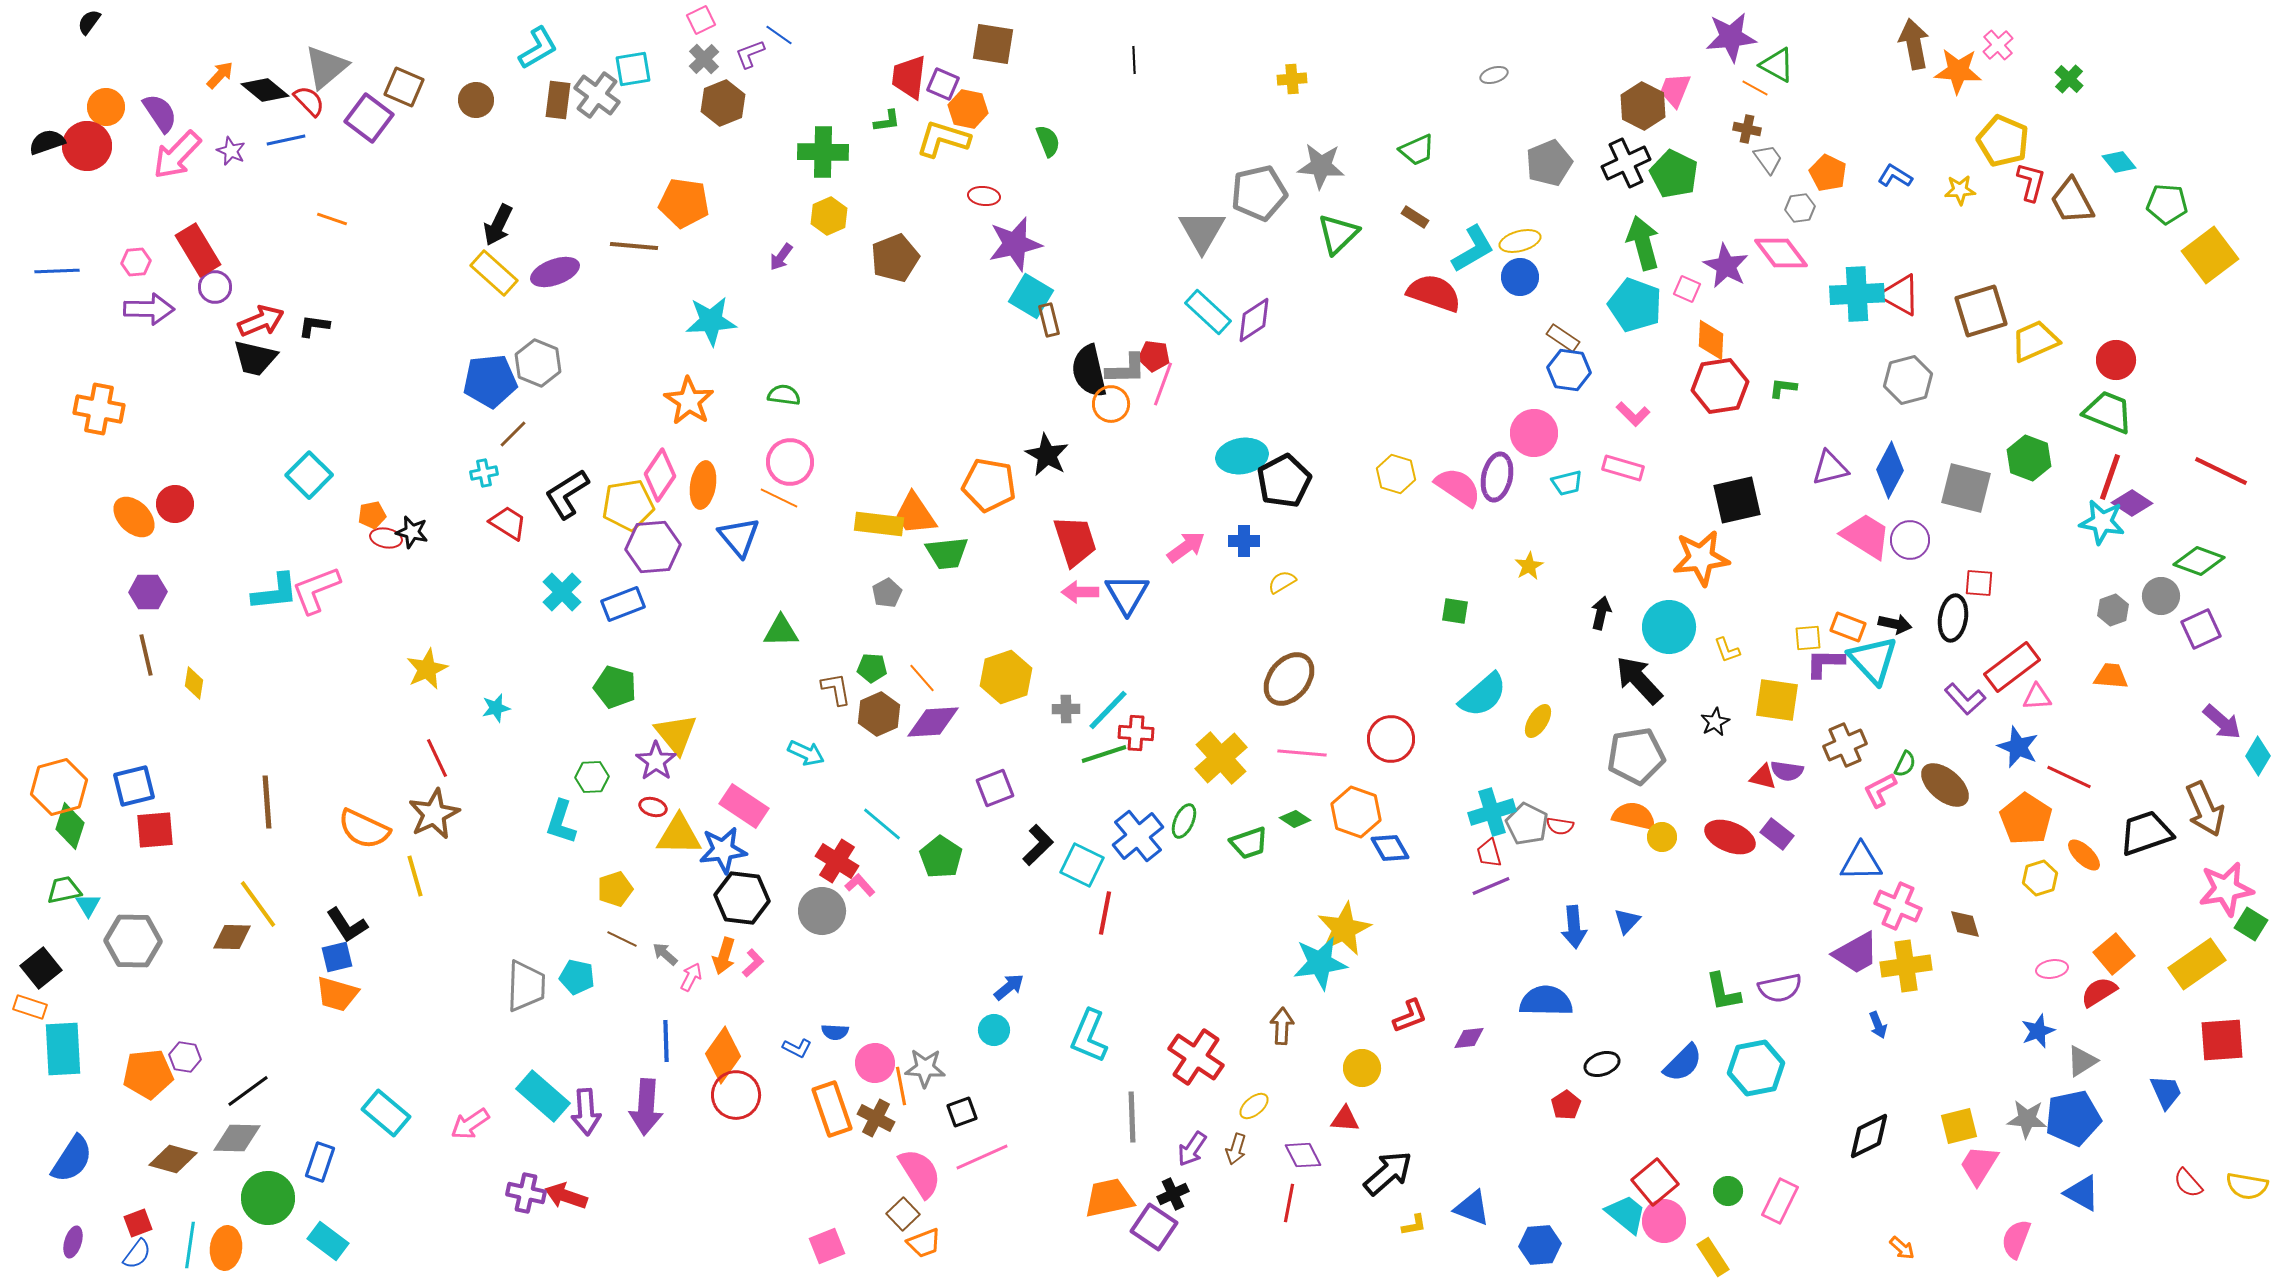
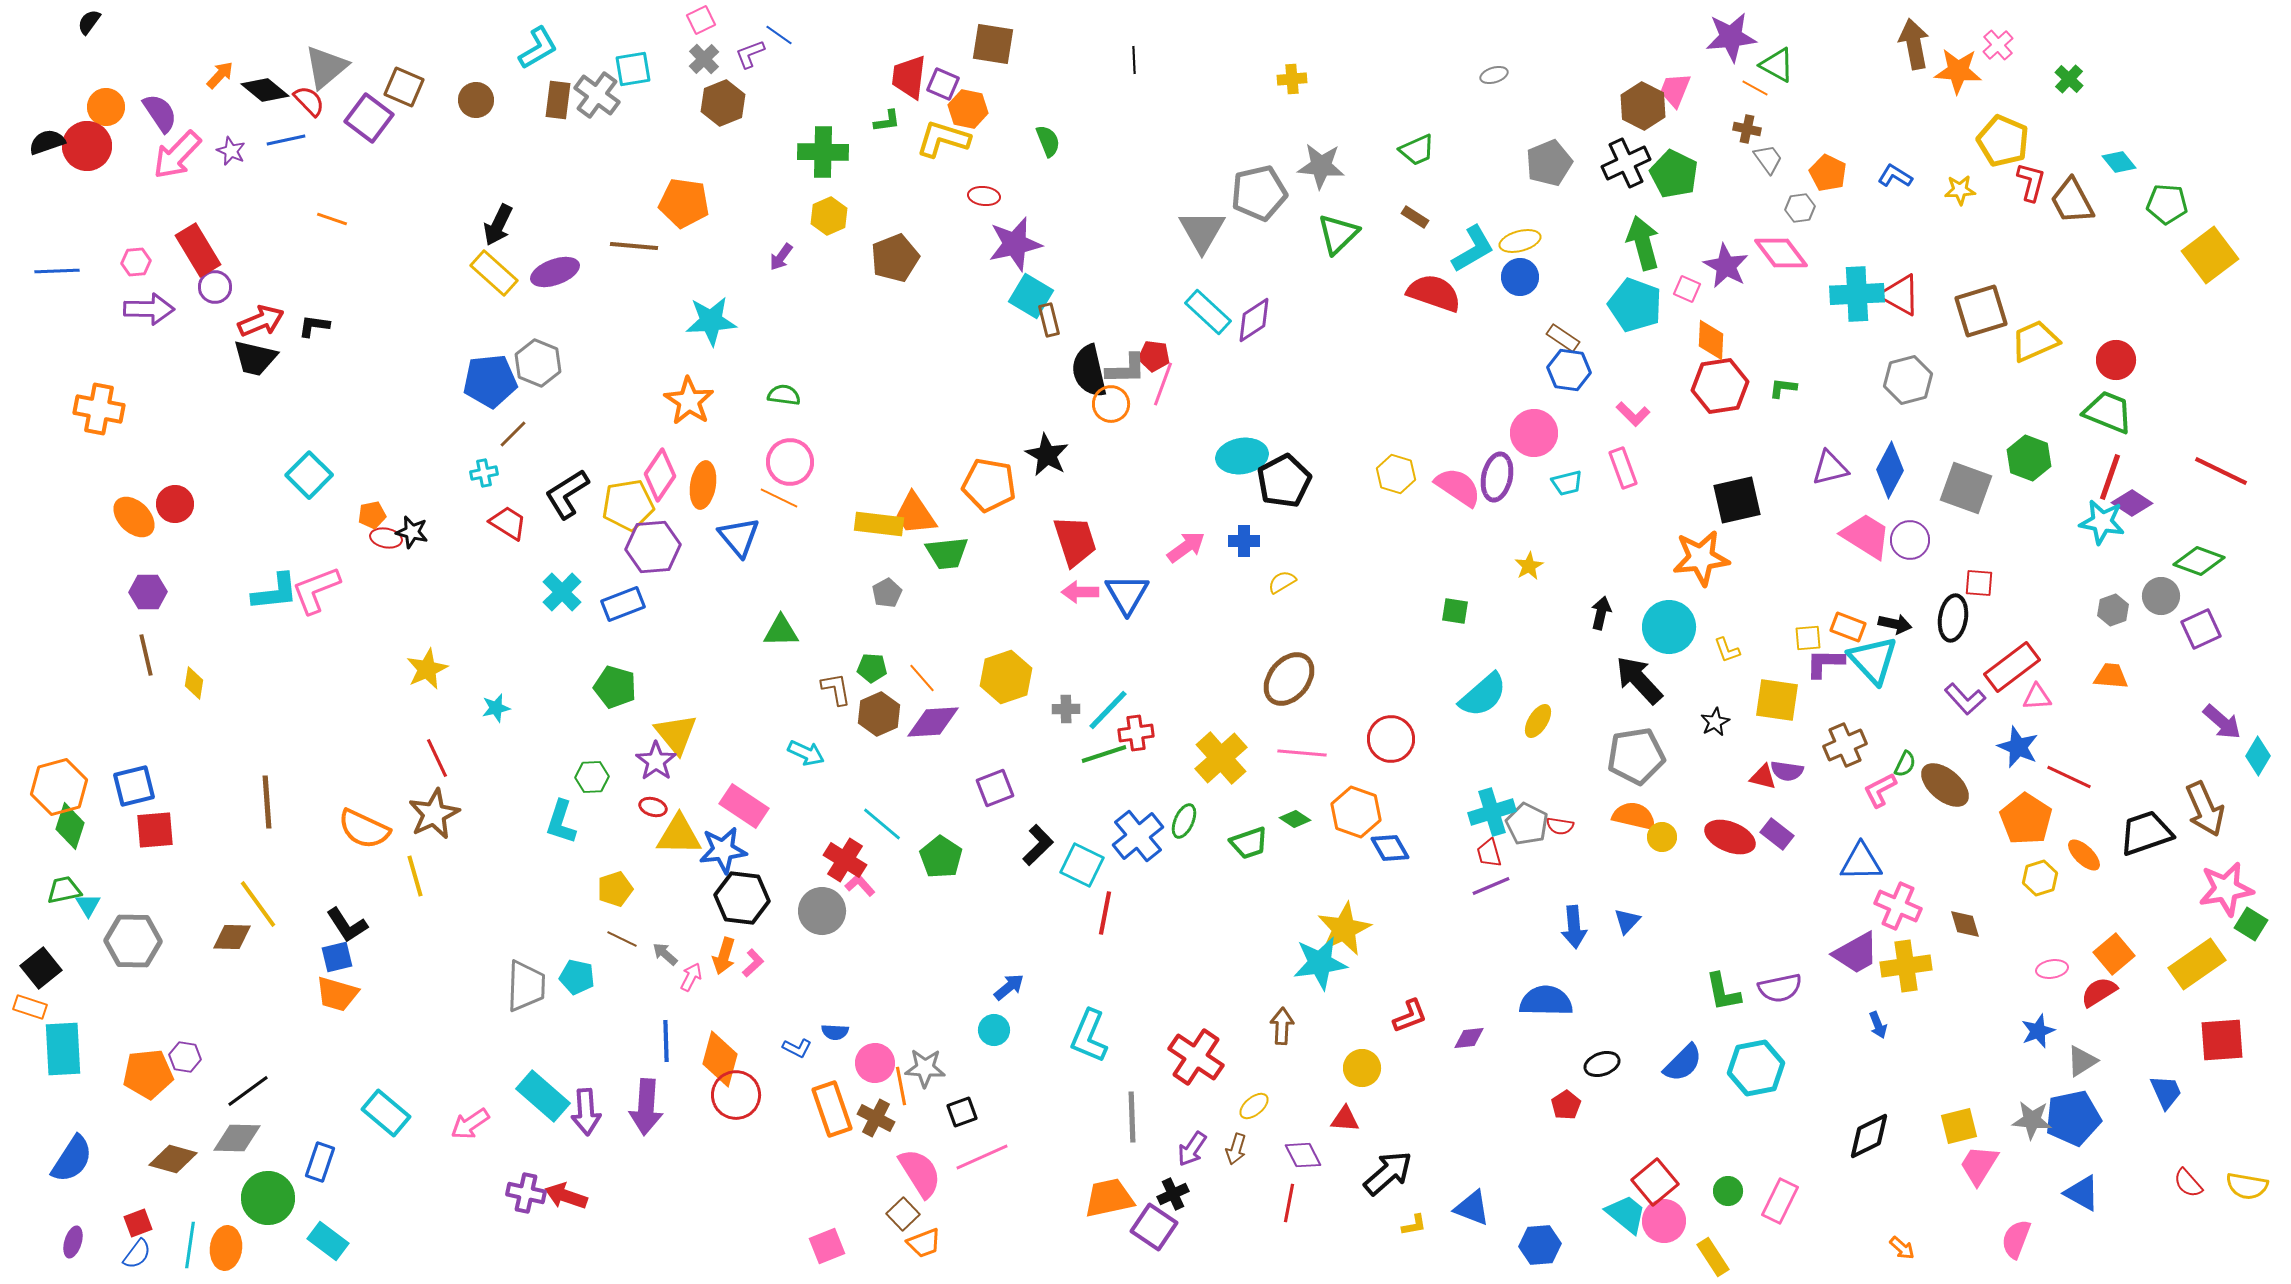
pink rectangle at (1623, 468): rotated 54 degrees clockwise
gray square at (1966, 488): rotated 6 degrees clockwise
red cross at (1136, 733): rotated 12 degrees counterclockwise
red cross at (837, 861): moved 8 px right, 1 px up
orange diamond at (723, 1055): moved 3 px left, 4 px down; rotated 20 degrees counterclockwise
gray star at (2027, 1119): moved 5 px right, 1 px down
